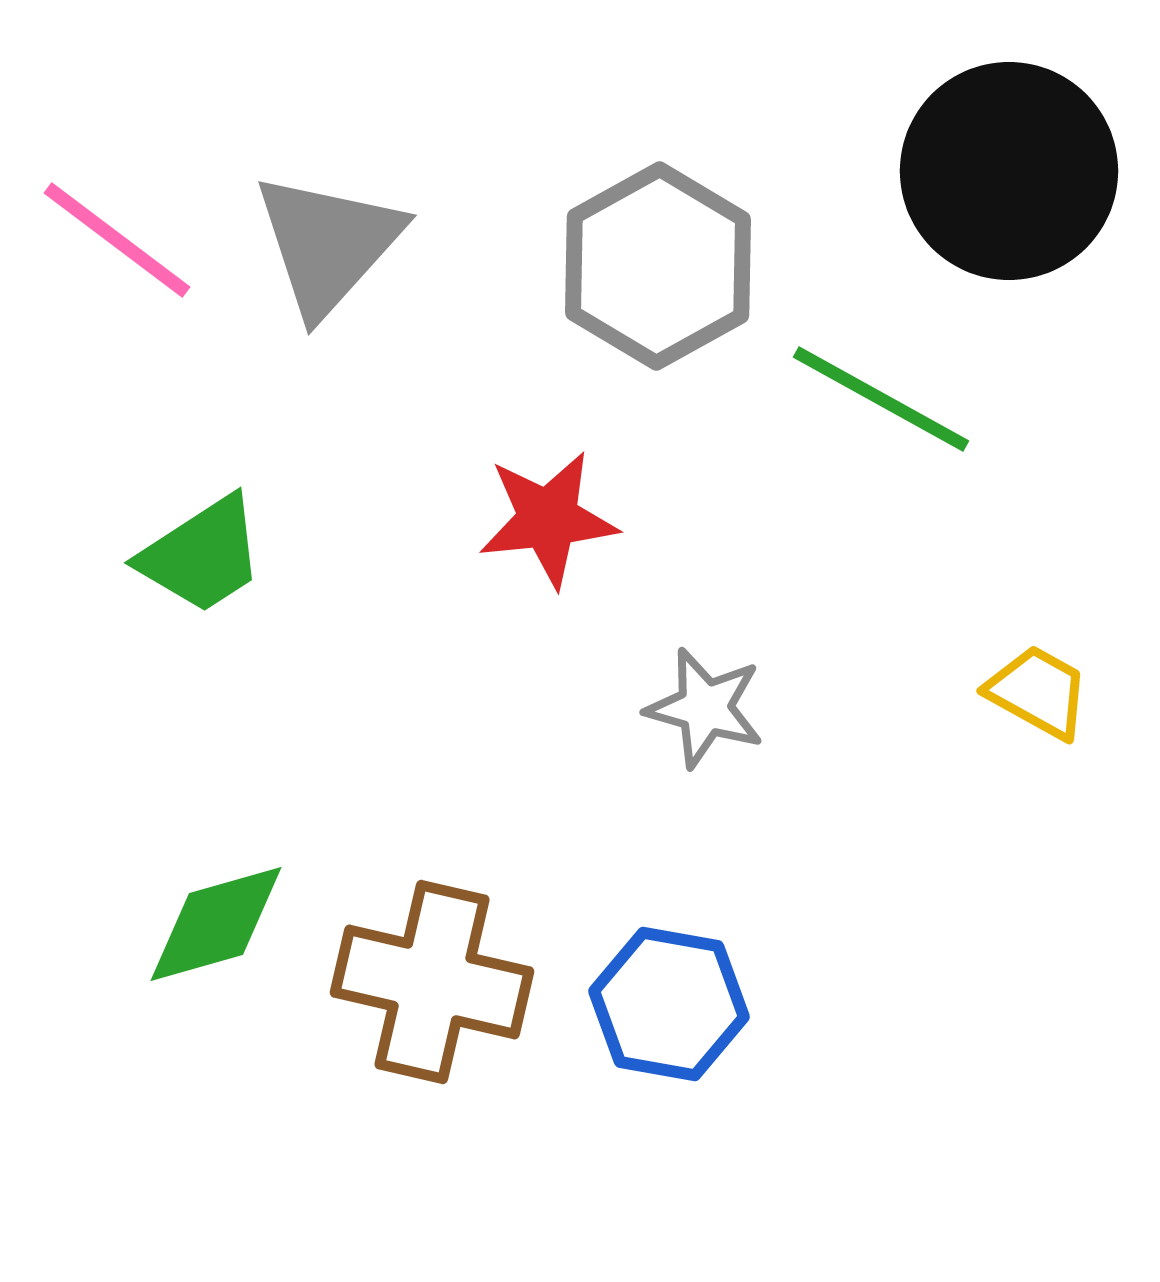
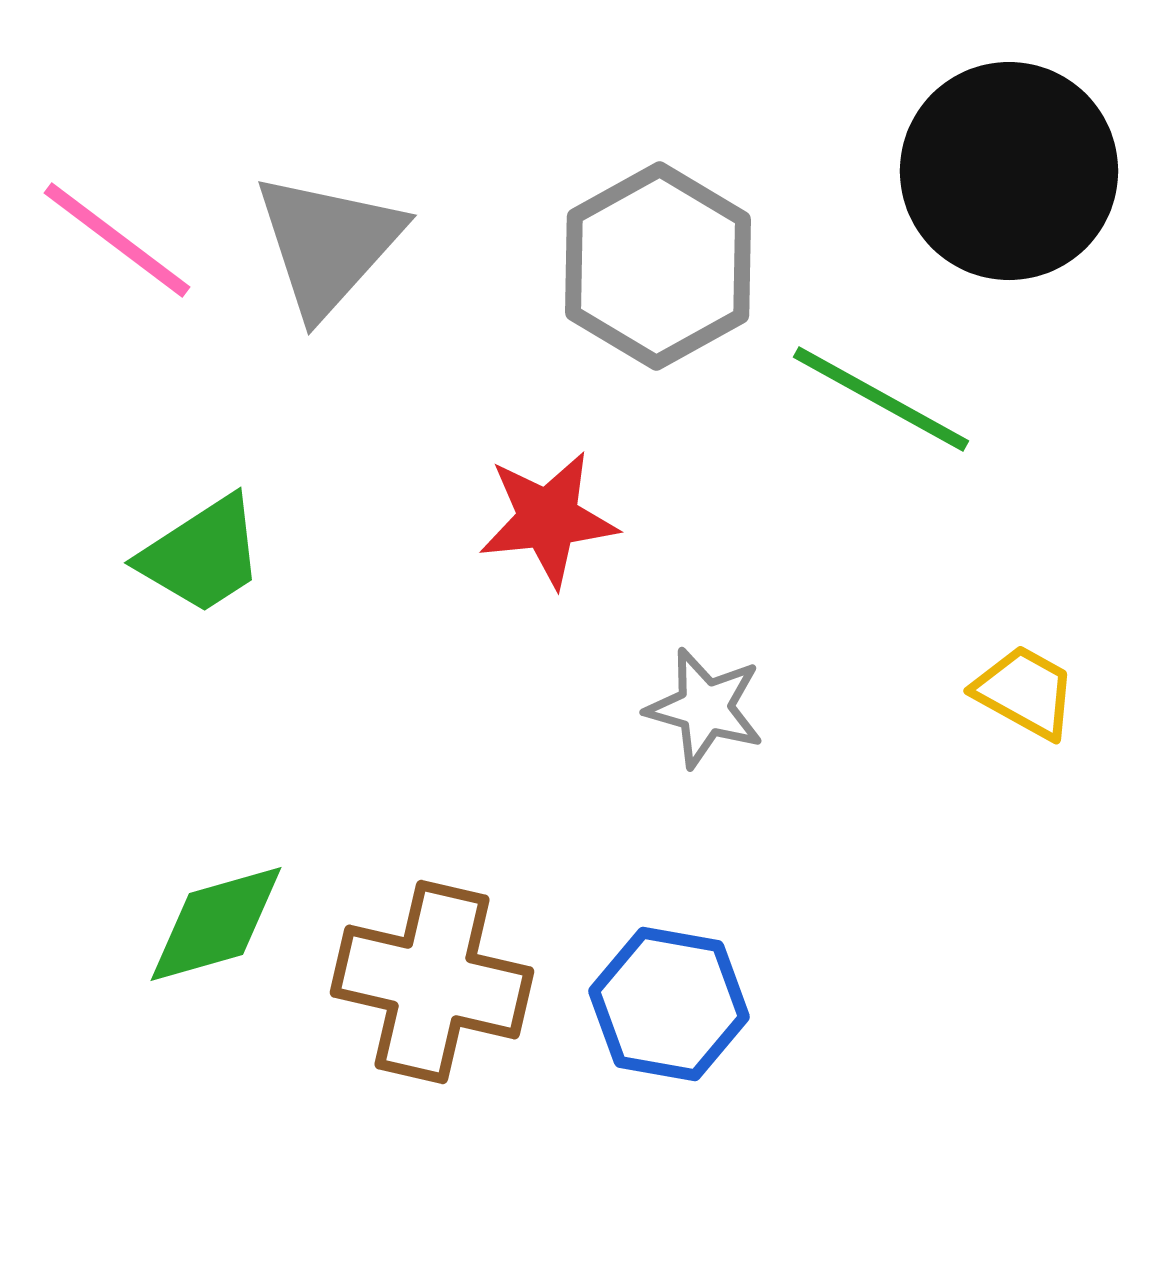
yellow trapezoid: moved 13 px left
